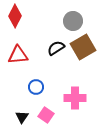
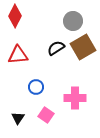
black triangle: moved 4 px left, 1 px down
